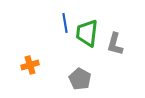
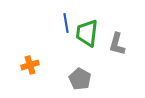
blue line: moved 1 px right
gray L-shape: moved 2 px right
